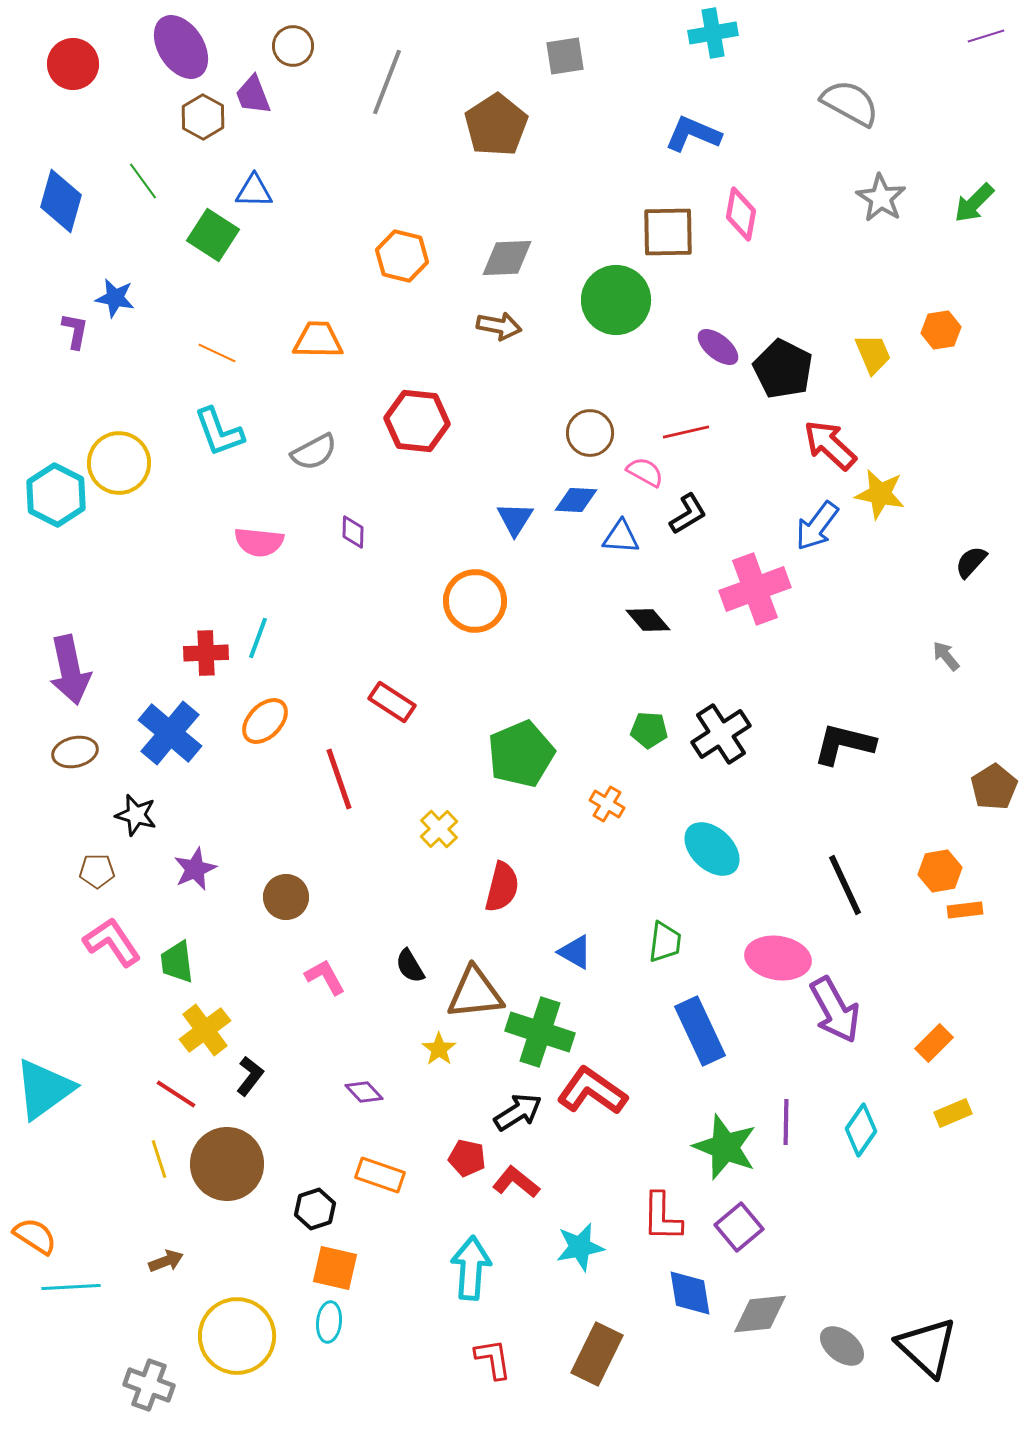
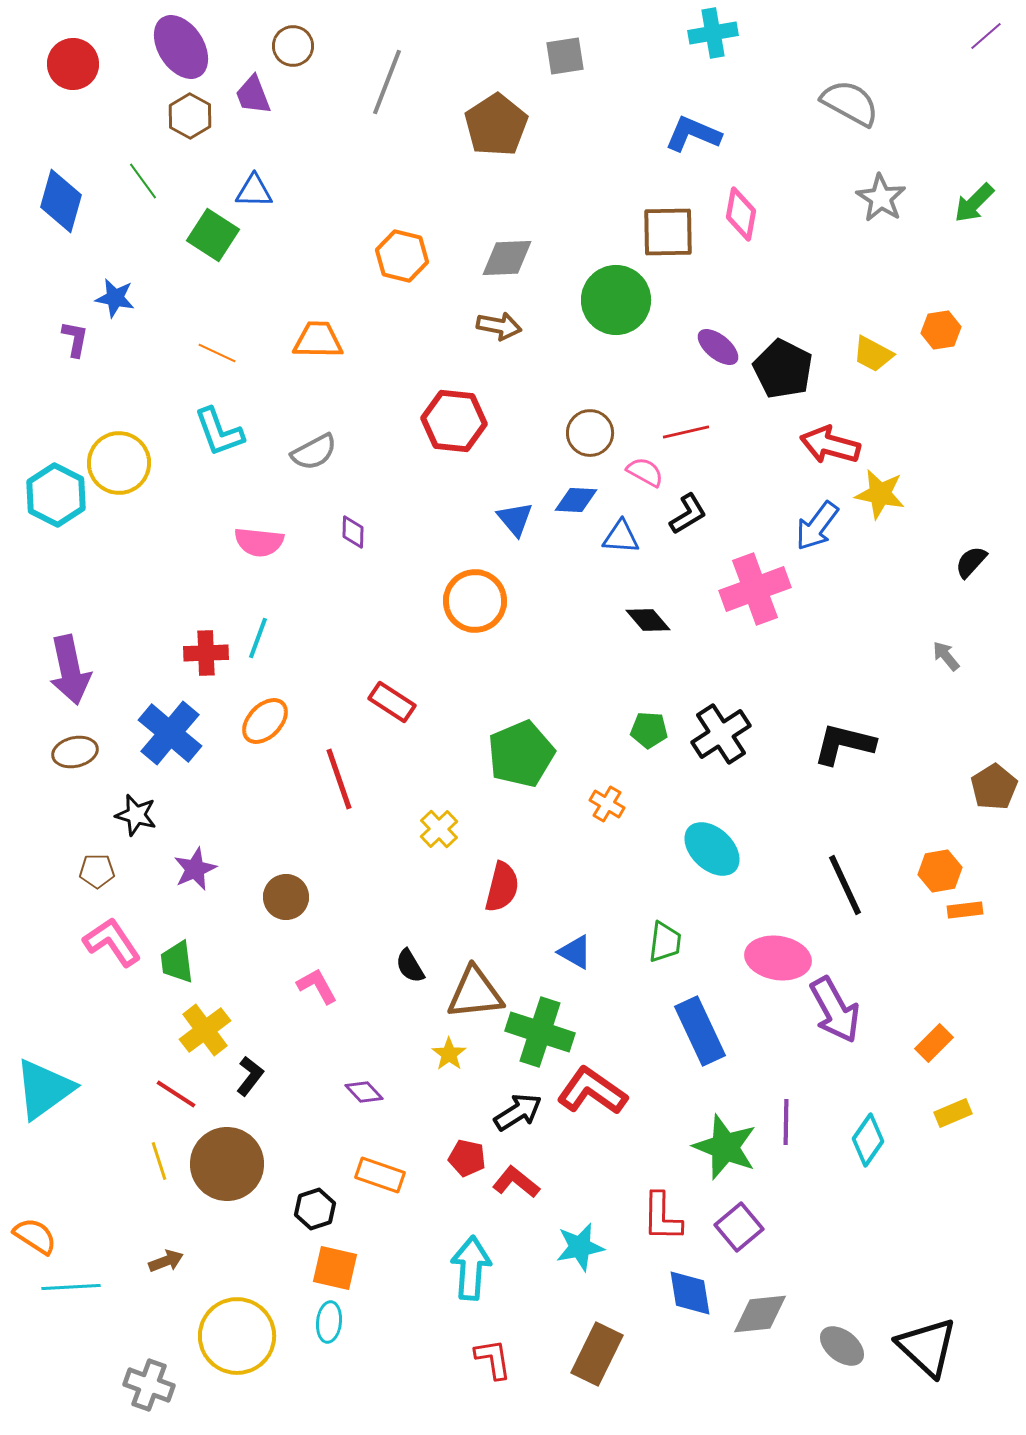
purple line at (986, 36): rotated 24 degrees counterclockwise
brown hexagon at (203, 117): moved 13 px left, 1 px up
purple L-shape at (75, 331): moved 8 px down
yellow trapezoid at (873, 354): rotated 141 degrees clockwise
red hexagon at (417, 421): moved 37 px right
red arrow at (830, 445): rotated 28 degrees counterclockwise
blue triangle at (515, 519): rotated 12 degrees counterclockwise
pink L-shape at (325, 977): moved 8 px left, 9 px down
yellow star at (439, 1049): moved 10 px right, 5 px down
cyan diamond at (861, 1130): moved 7 px right, 10 px down
yellow line at (159, 1159): moved 2 px down
